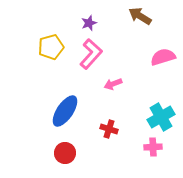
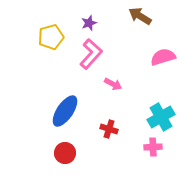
yellow pentagon: moved 10 px up
pink arrow: rotated 132 degrees counterclockwise
